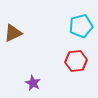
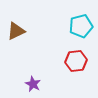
brown triangle: moved 3 px right, 2 px up
purple star: moved 1 px down
